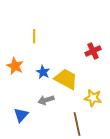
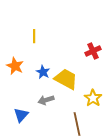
yellow star: rotated 24 degrees clockwise
